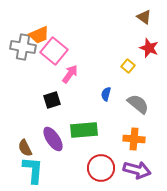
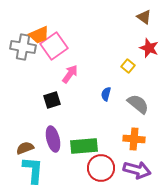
pink square: moved 5 px up; rotated 16 degrees clockwise
green rectangle: moved 16 px down
purple ellipse: rotated 20 degrees clockwise
brown semicircle: rotated 96 degrees clockwise
